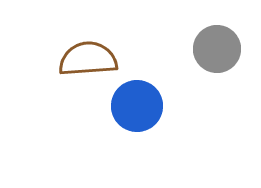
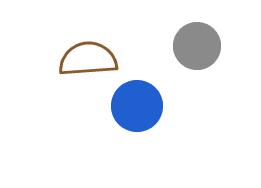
gray circle: moved 20 px left, 3 px up
